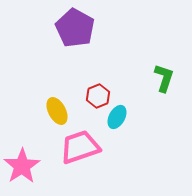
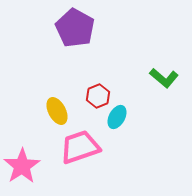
green L-shape: rotated 112 degrees clockwise
